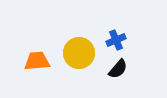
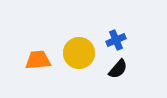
orange trapezoid: moved 1 px right, 1 px up
